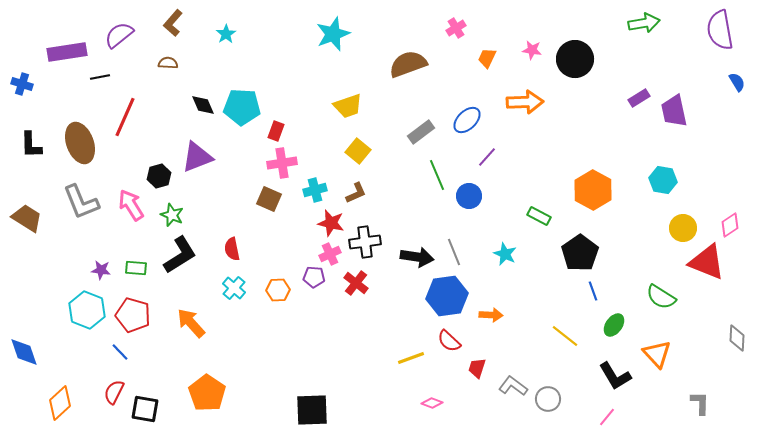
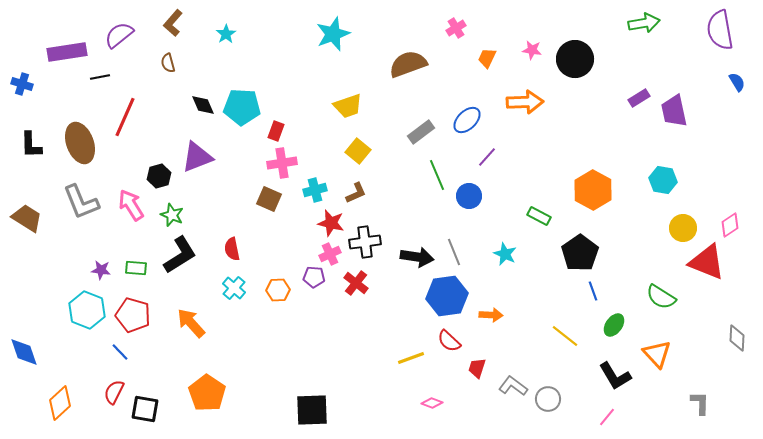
brown semicircle at (168, 63): rotated 108 degrees counterclockwise
